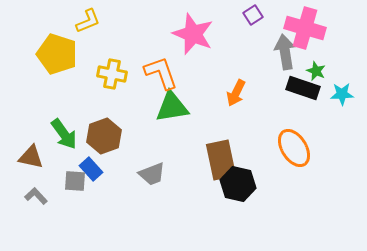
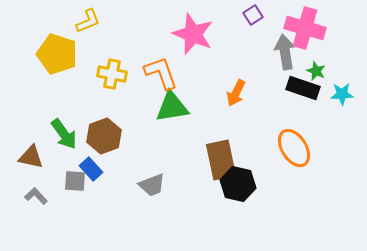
gray trapezoid: moved 11 px down
